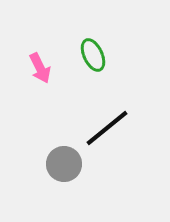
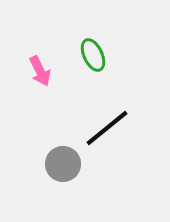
pink arrow: moved 3 px down
gray circle: moved 1 px left
